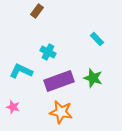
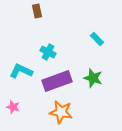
brown rectangle: rotated 48 degrees counterclockwise
purple rectangle: moved 2 px left
